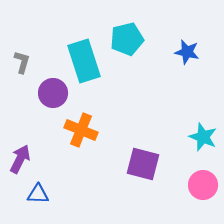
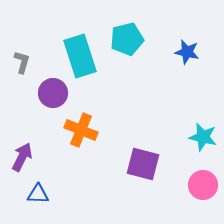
cyan rectangle: moved 4 px left, 5 px up
cyan star: rotated 8 degrees counterclockwise
purple arrow: moved 2 px right, 2 px up
